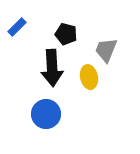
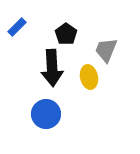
black pentagon: rotated 20 degrees clockwise
